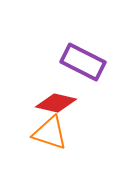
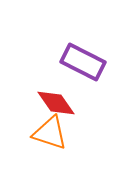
red diamond: rotated 42 degrees clockwise
